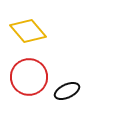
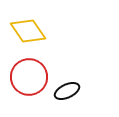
yellow diamond: rotated 6 degrees clockwise
